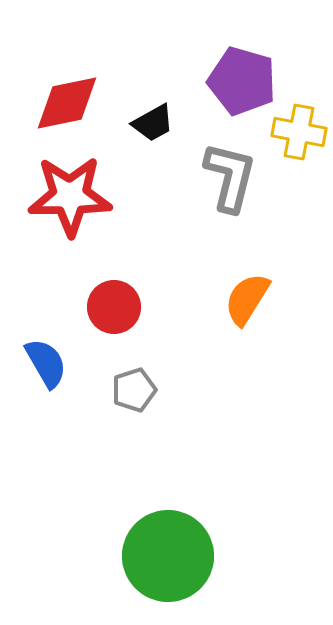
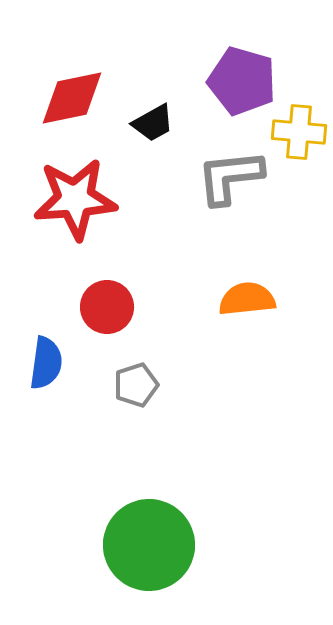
red diamond: moved 5 px right, 5 px up
yellow cross: rotated 6 degrees counterclockwise
gray L-shape: rotated 110 degrees counterclockwise
red star: moved 5 px right, 3 px down; rotated 4 degrees counterclockwise
orange semicircle: rotated 52 degrees clockwise
red circle: moved 7 px left
blue semicircle: rotated 38 degrees clockwise
gray pentagon: moved 2 px right, 5 px up
green circle: moved 19 px left, 11 px up
